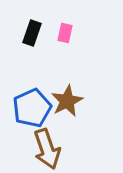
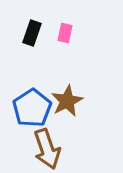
blue pentagon: rotated 9 degrees counterclockwise
